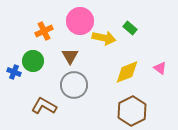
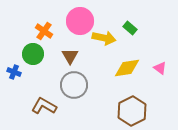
orange cross: rotated 30 degrees counterclockwise
green circle: moved 7 px up
yellow diamond: moved 4 px up; rotated 12 degrees clockwise
